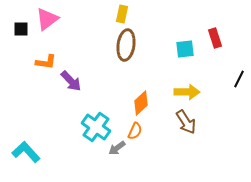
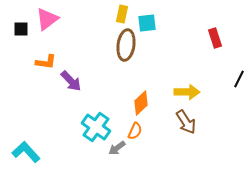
cyan square: moved 38 px left, 26 px up
